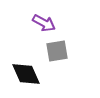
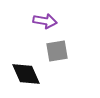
purple arrow: moved 1 px right, 2 px up; rotated 20 degrees counterclockwise
